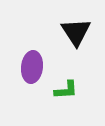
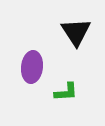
green L-shape: moved 2 px down
